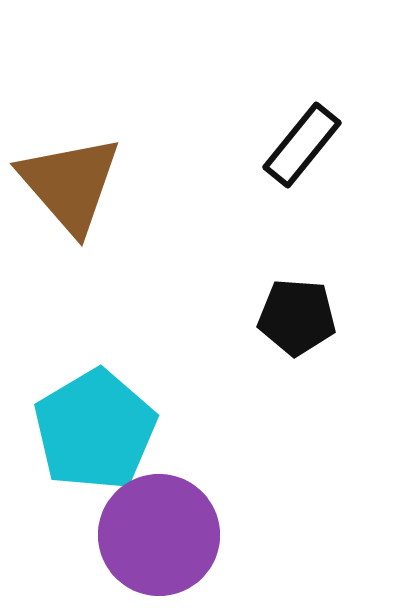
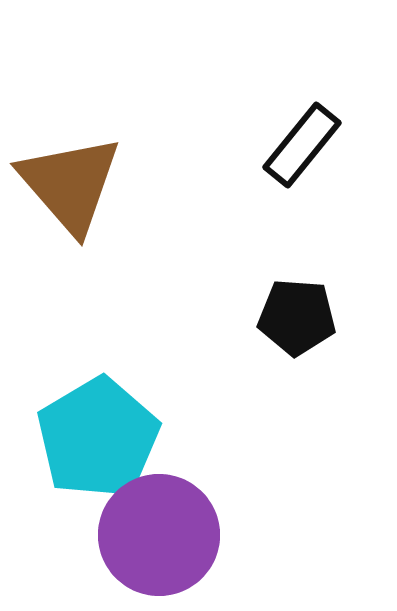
cyan pentagon: moved 3 px right, 8 px down
